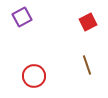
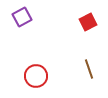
brown line: moved 2 px right, 4 px down
red circle: moved 2 px right
